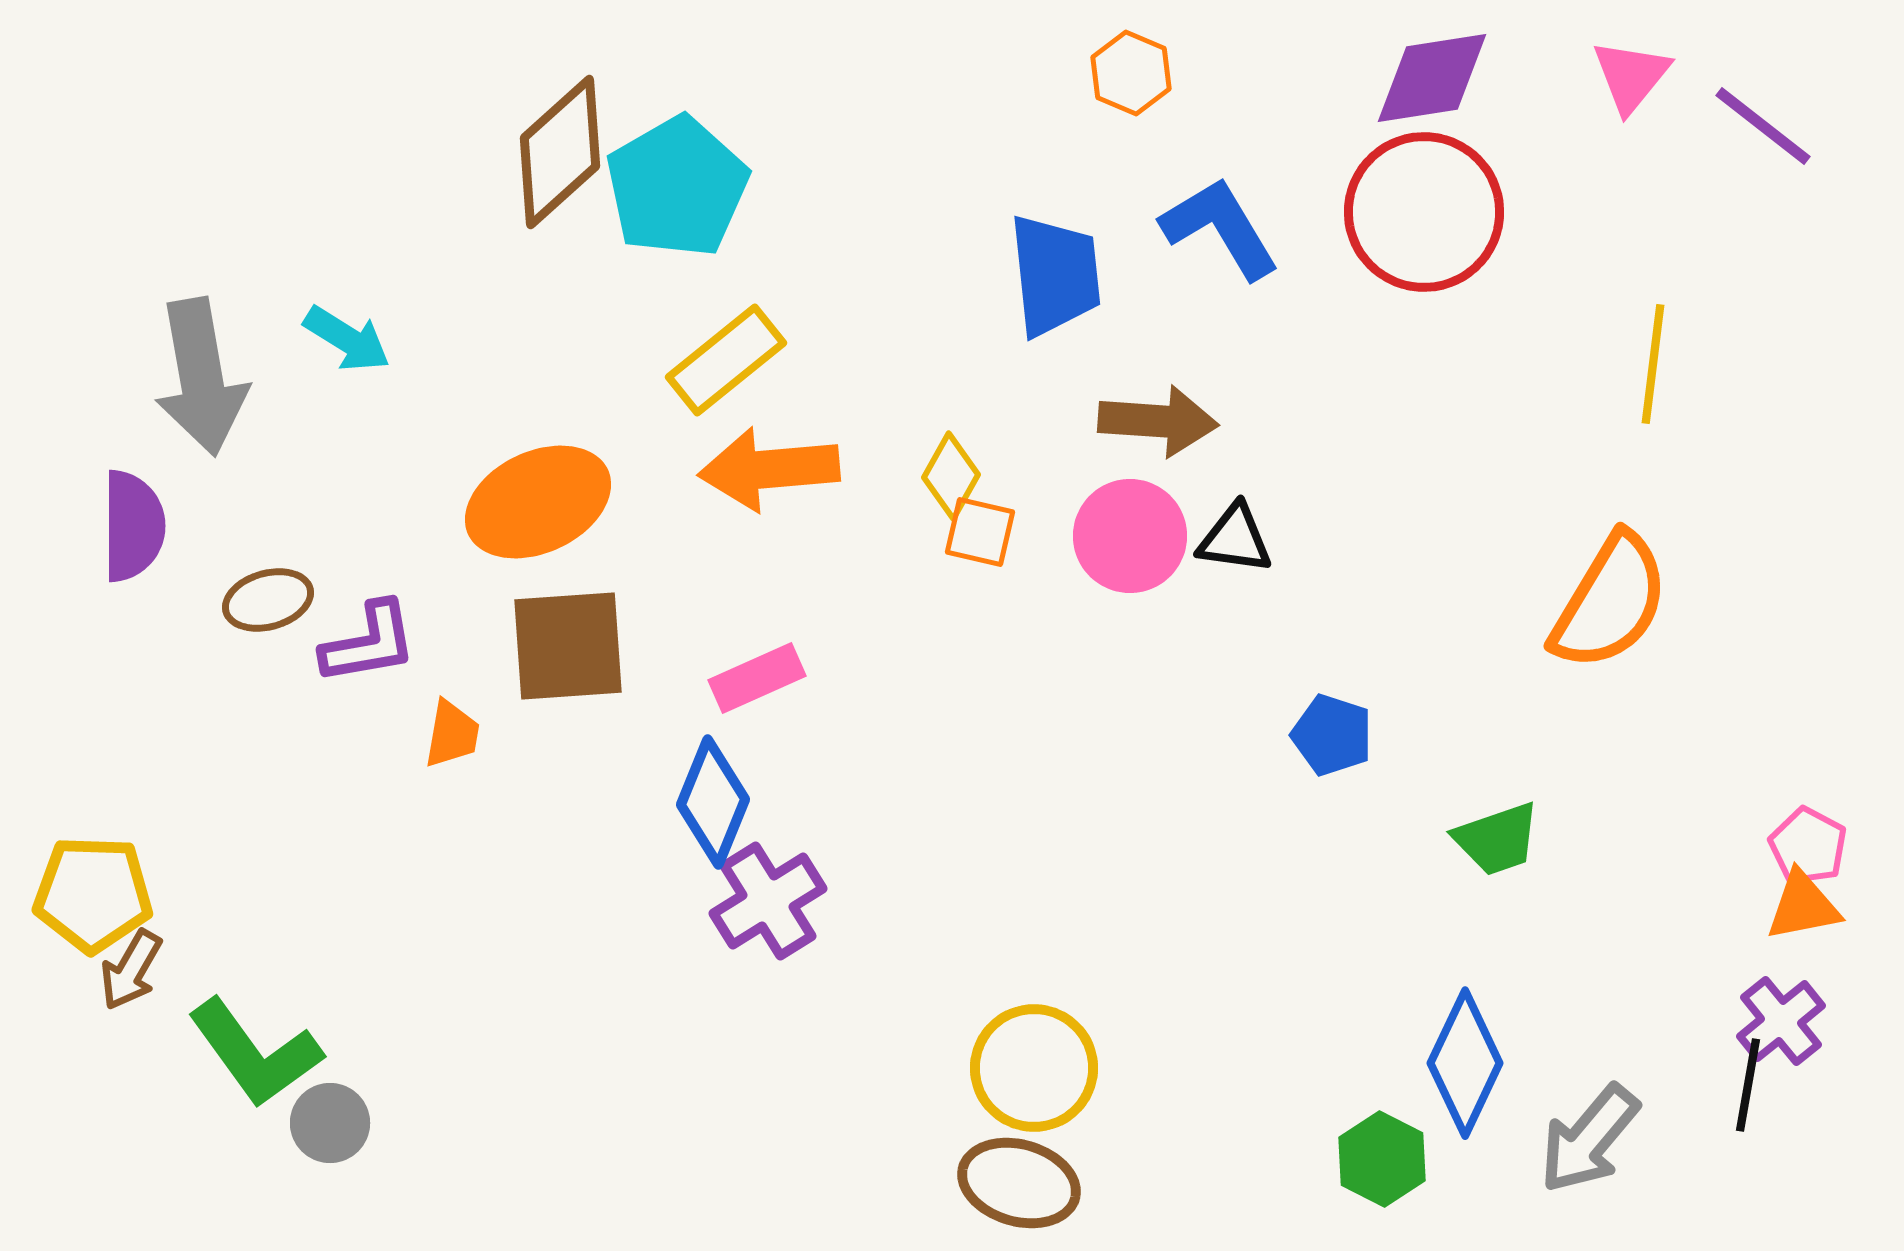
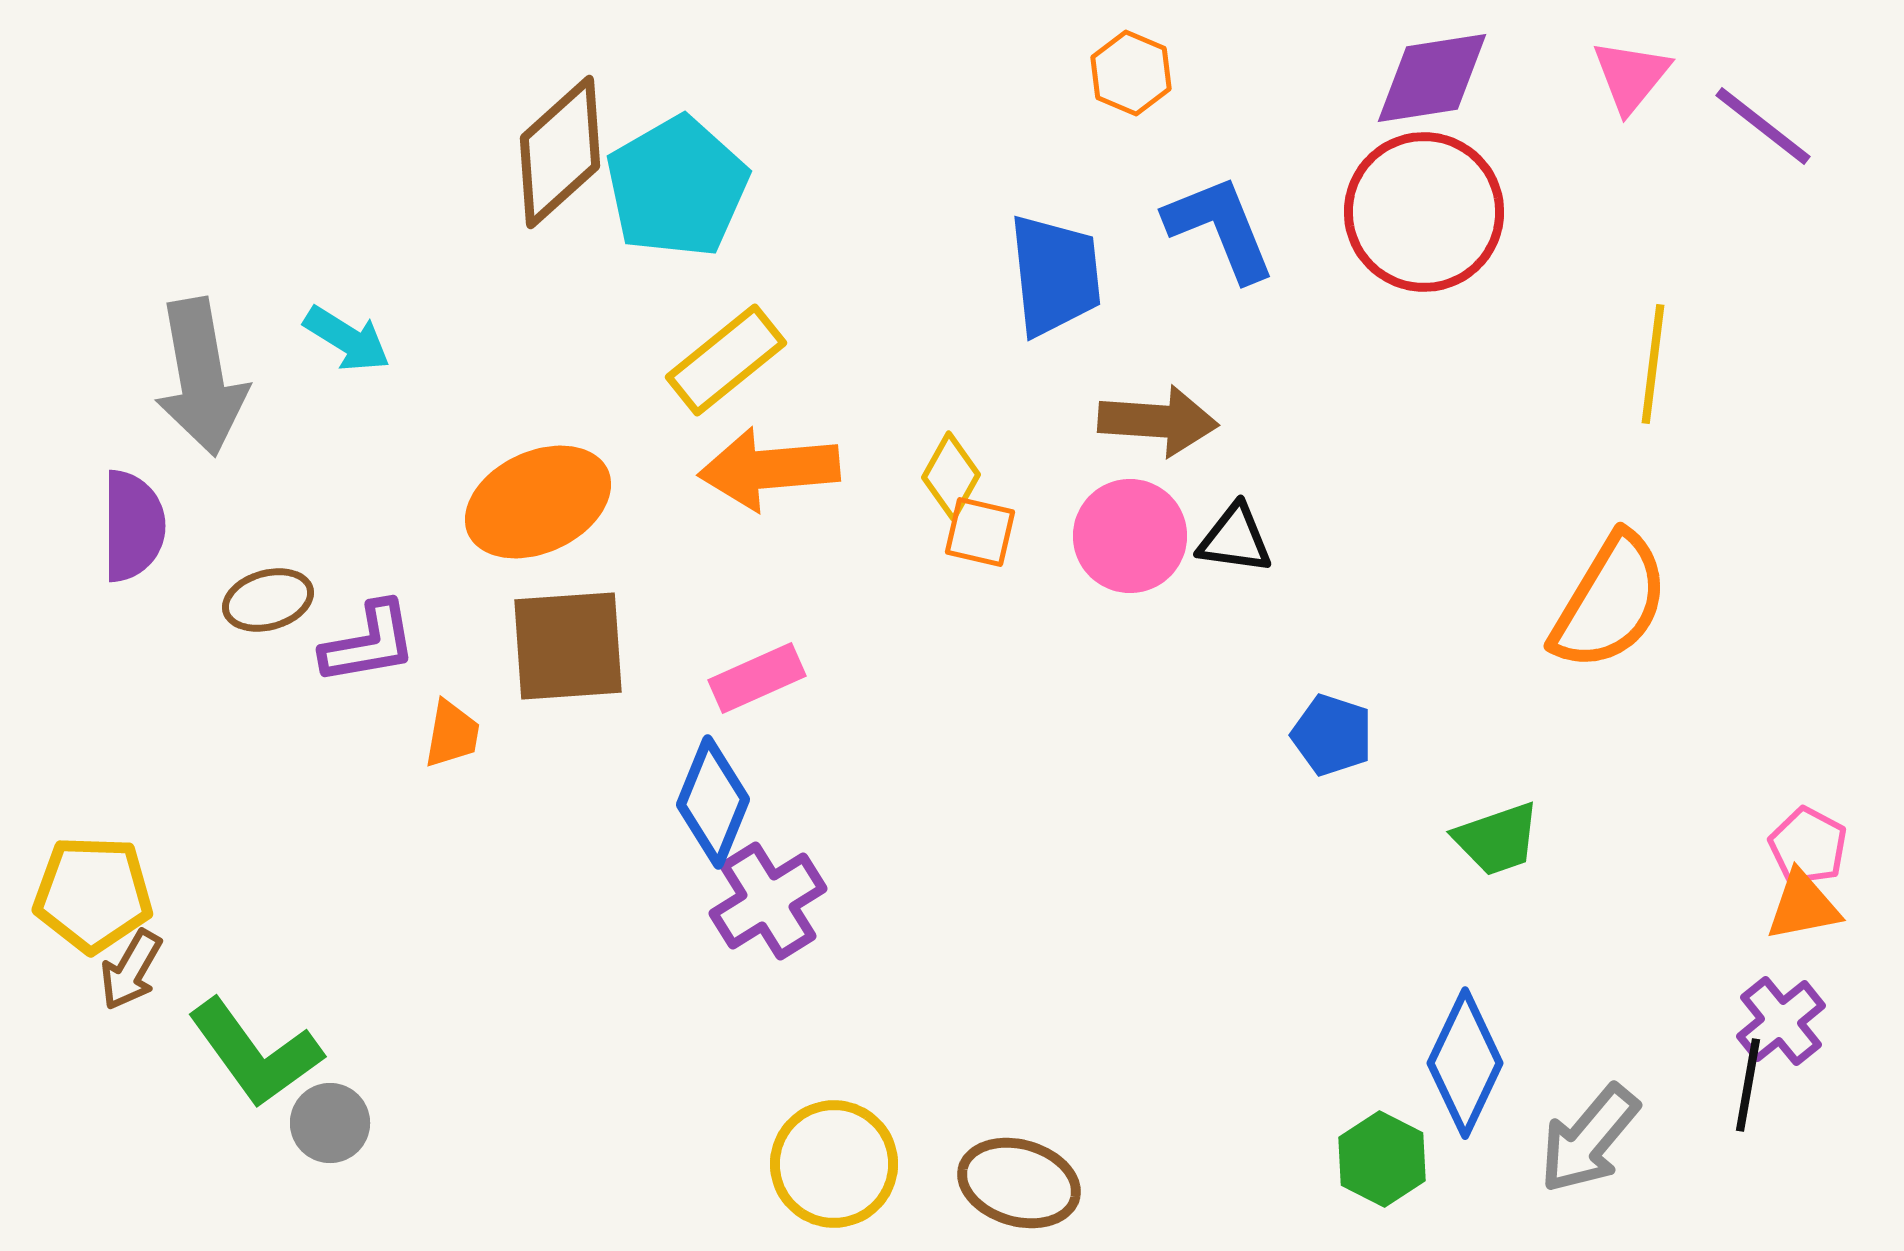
blue L-shape at (1220, 228): rotated 9 degrees clockwise
yellow circle at (1034, 1068): moved 200 px left, 96 px down
